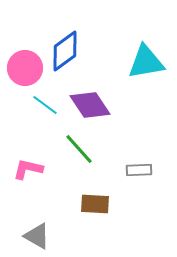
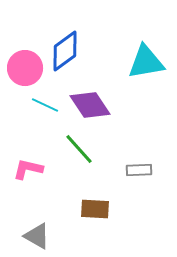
cyan line: rotated 12 degrees counterclockwise
brown rectangle: moved 5 px down
